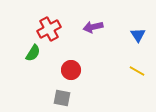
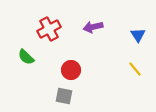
green semicircle: moved 7 px left, 4 px down; rotated 102 degrees clockwise
yellow line: moved 2 px left, 2 px up; rotated 21 degrees clockwise
gray square: moved 2 px right, 2 px up
